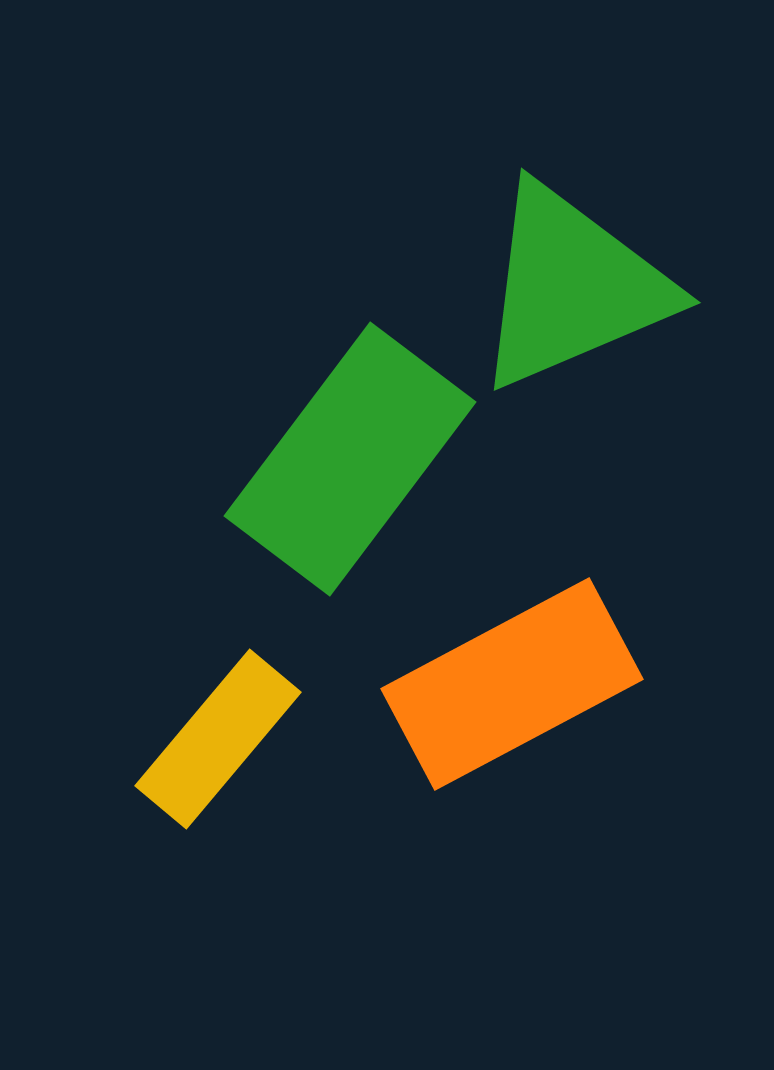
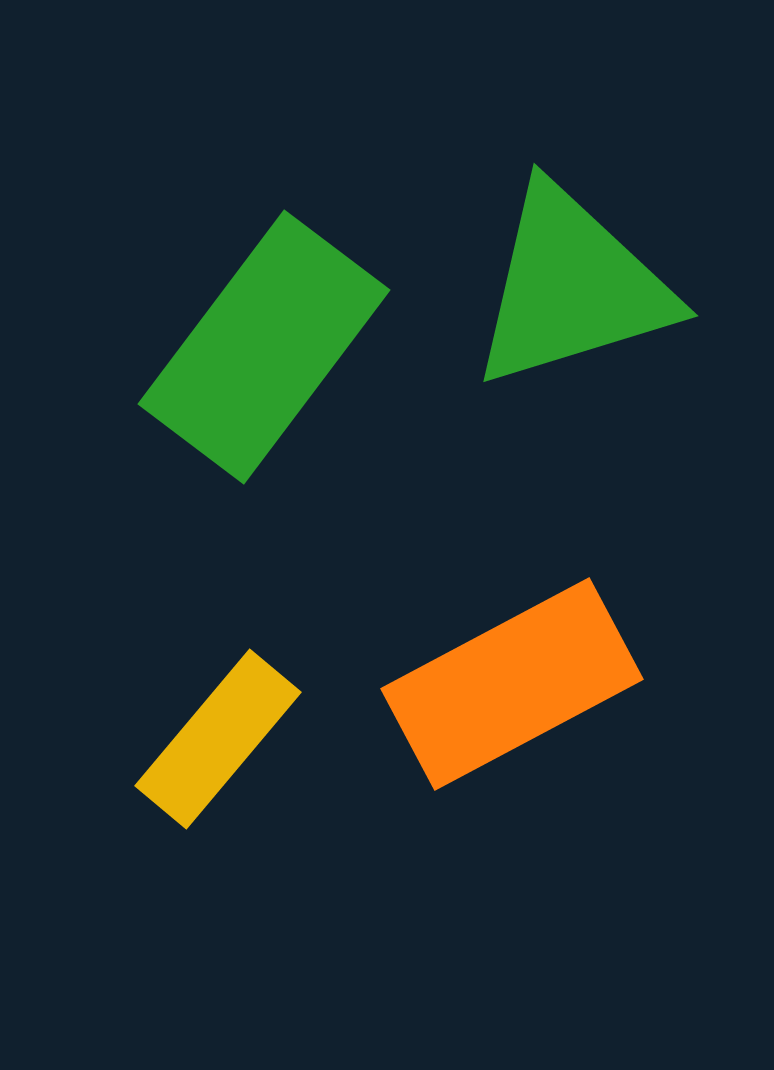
green triangle: rotated 6 degrees clockwise
green rectangle: moved 86 px left, 112 px up
